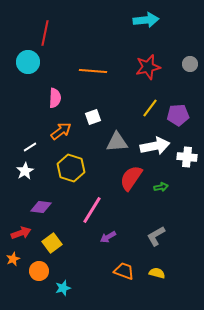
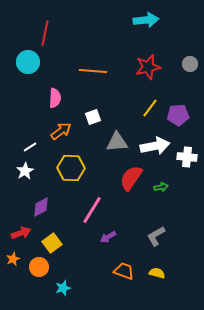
yellow hexagon: rotated 16 degrees counterclockwise
purple diamond: rotated 35 degrees counterclockwise
orange circle: moved 4 px up
